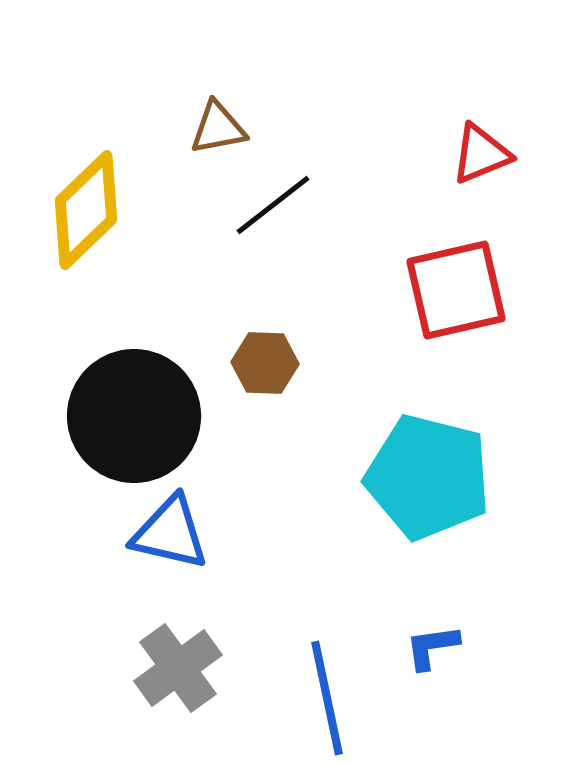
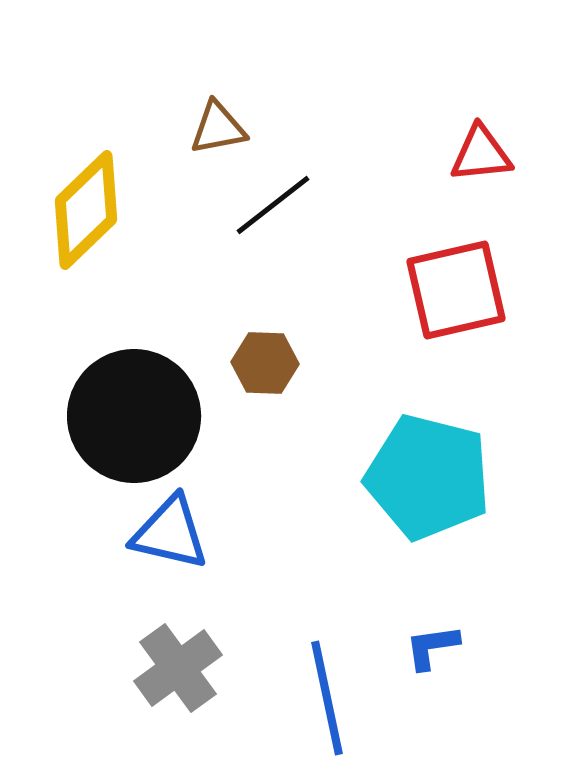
red triangle: rotated 16 degrees clockwise
